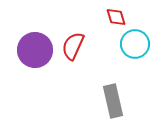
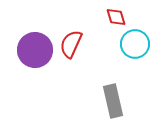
red semicircle: moved 2 px left, 2 px up
